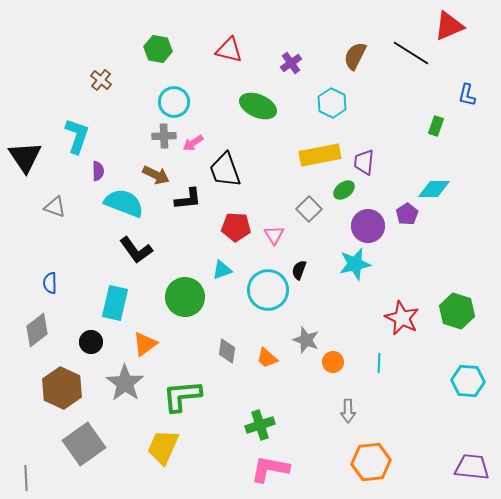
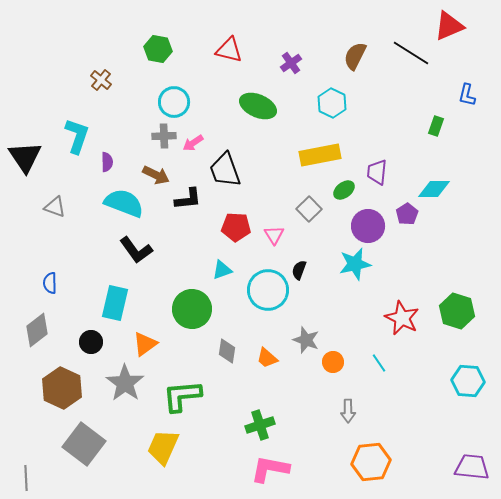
purple trapezoid at (364, 162): moved 13 px right, 10 px down
purple semicircle at (98, 171): moved 9 px right, 9 px up
green circle at (185, 297): moved 7 px right, 12 px down
cyan line at (379, 363): rotated 36 degrees counterclockwise
gray square at (84, 444): rotated 18 degrees counterclockwise
